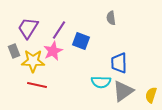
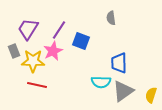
purple trapezoid: moved 1 px down
